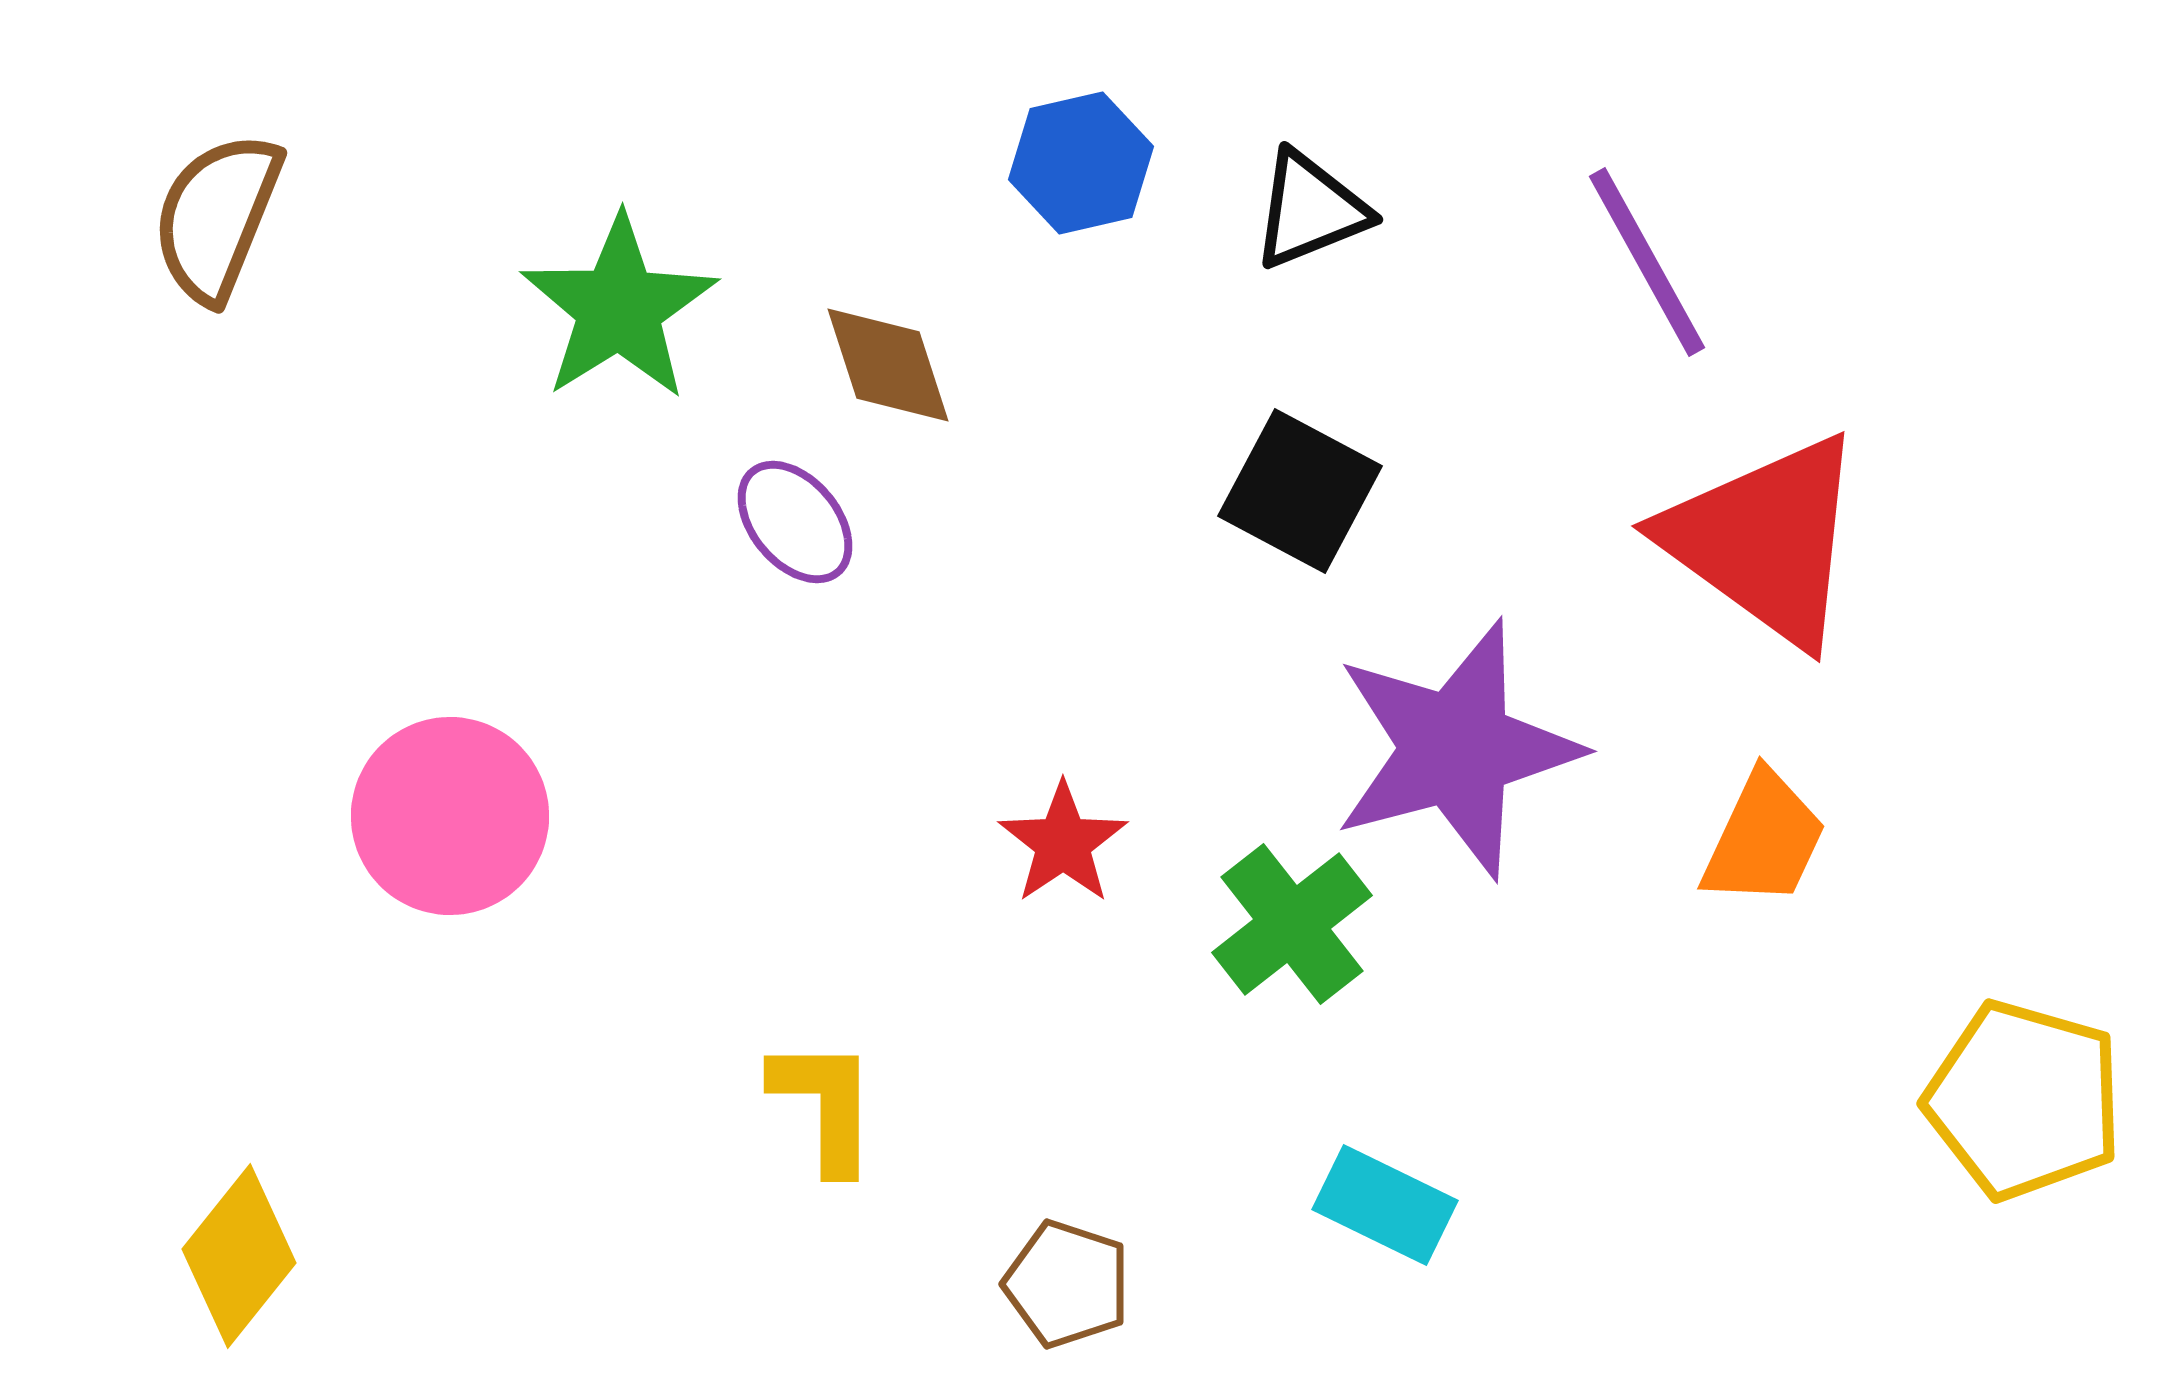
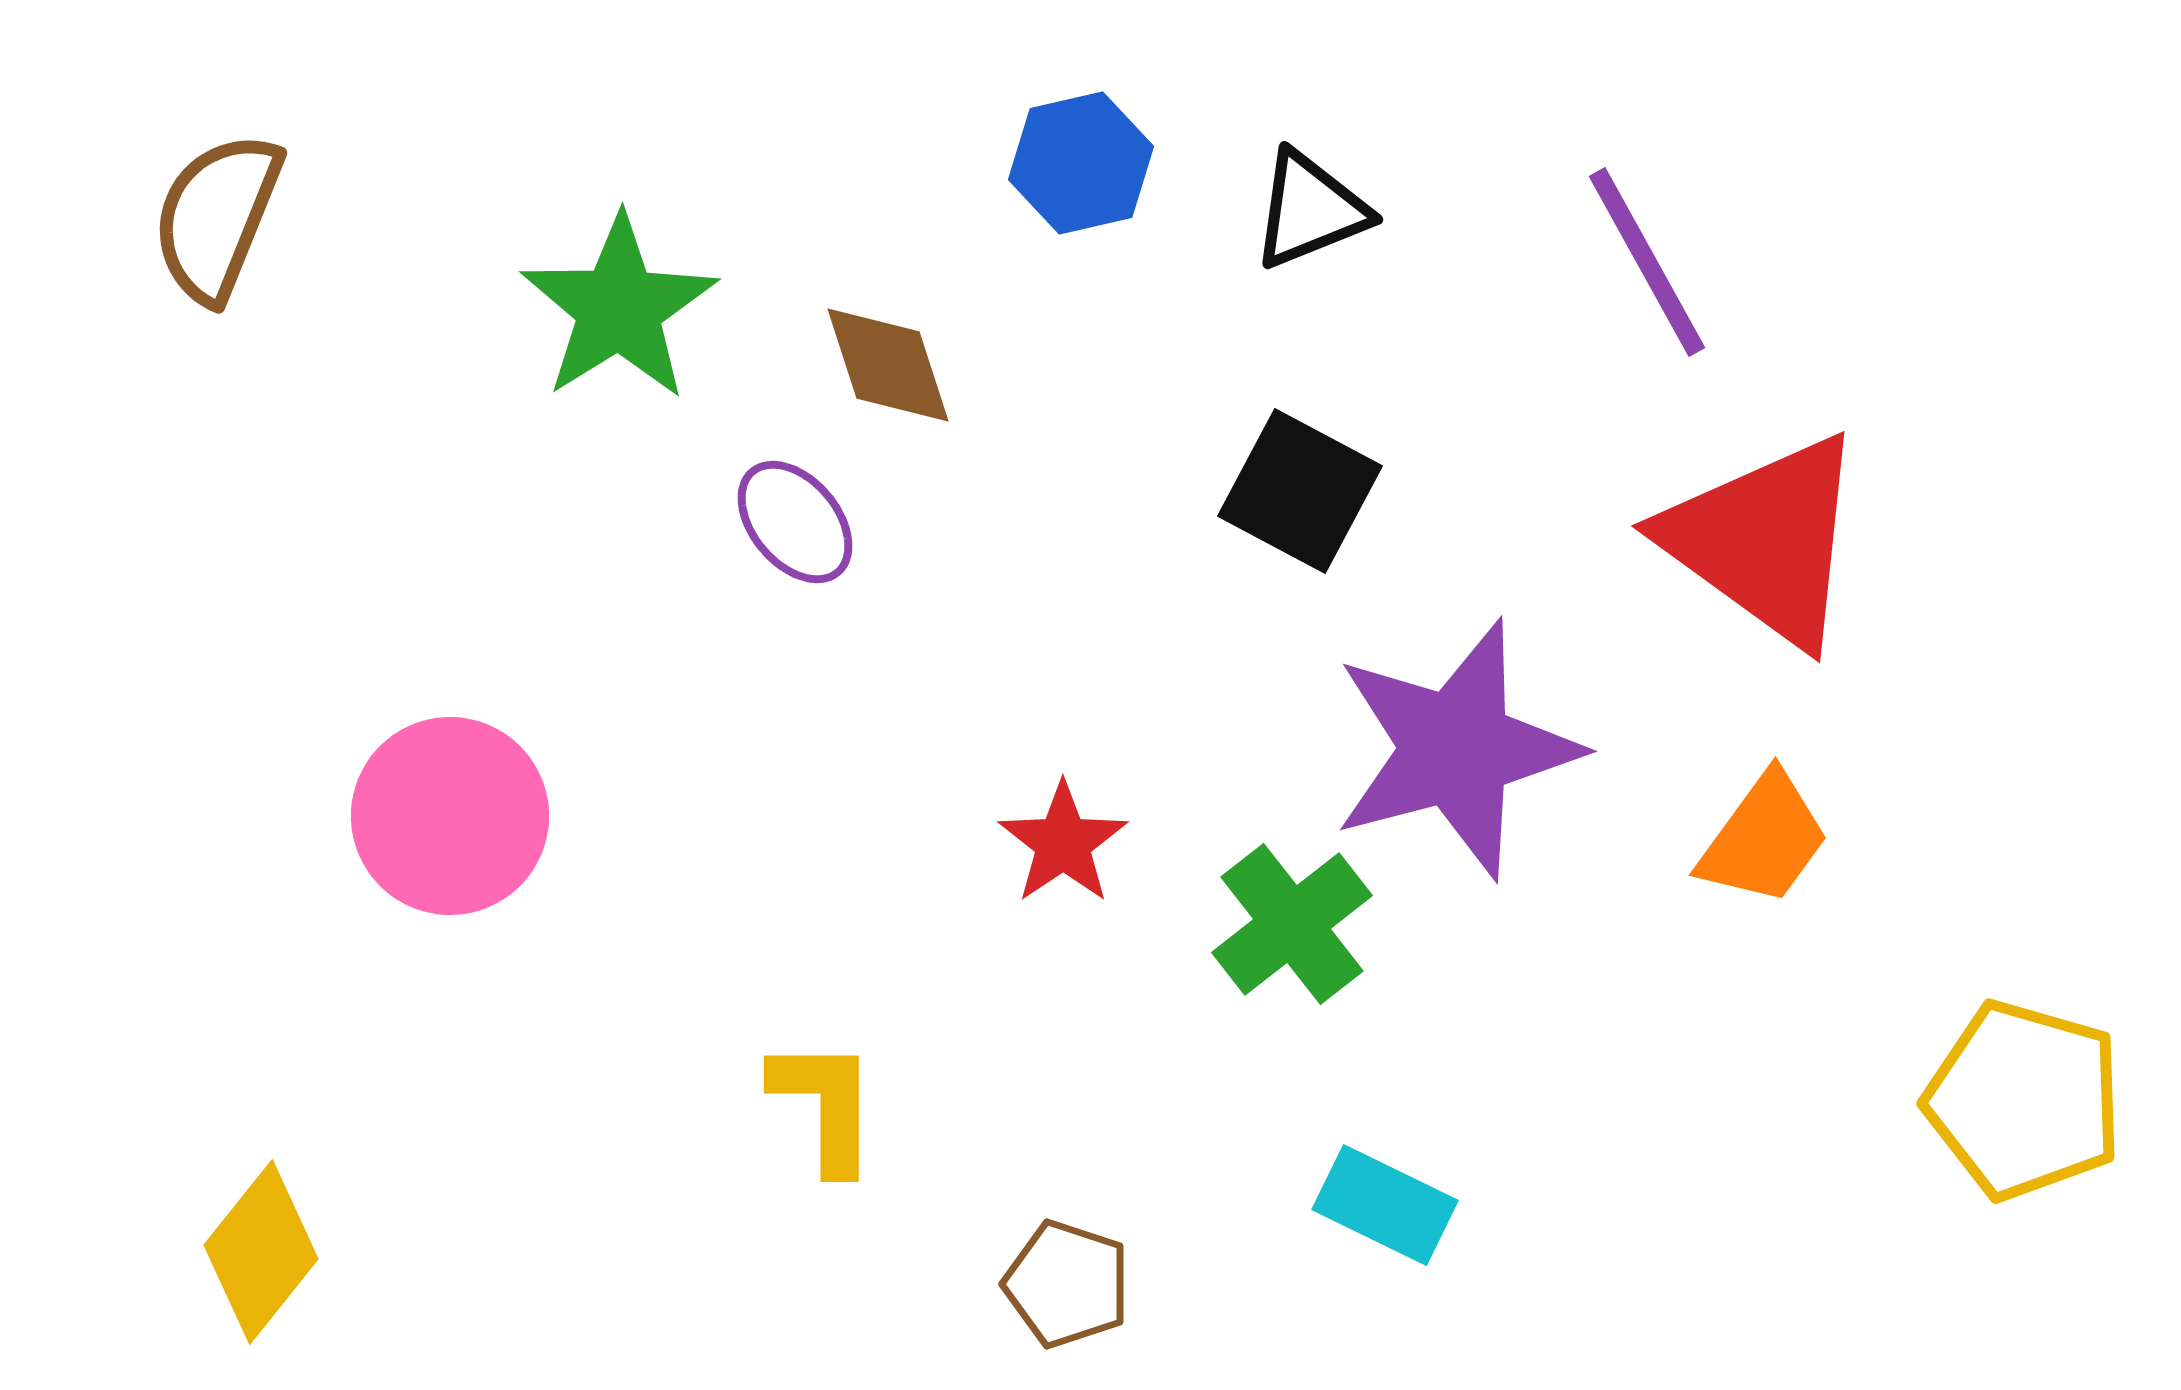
orange trapezoid: rotated 11 degrees clockwise
yellow diamond: moved 22 px right, 4 px up
